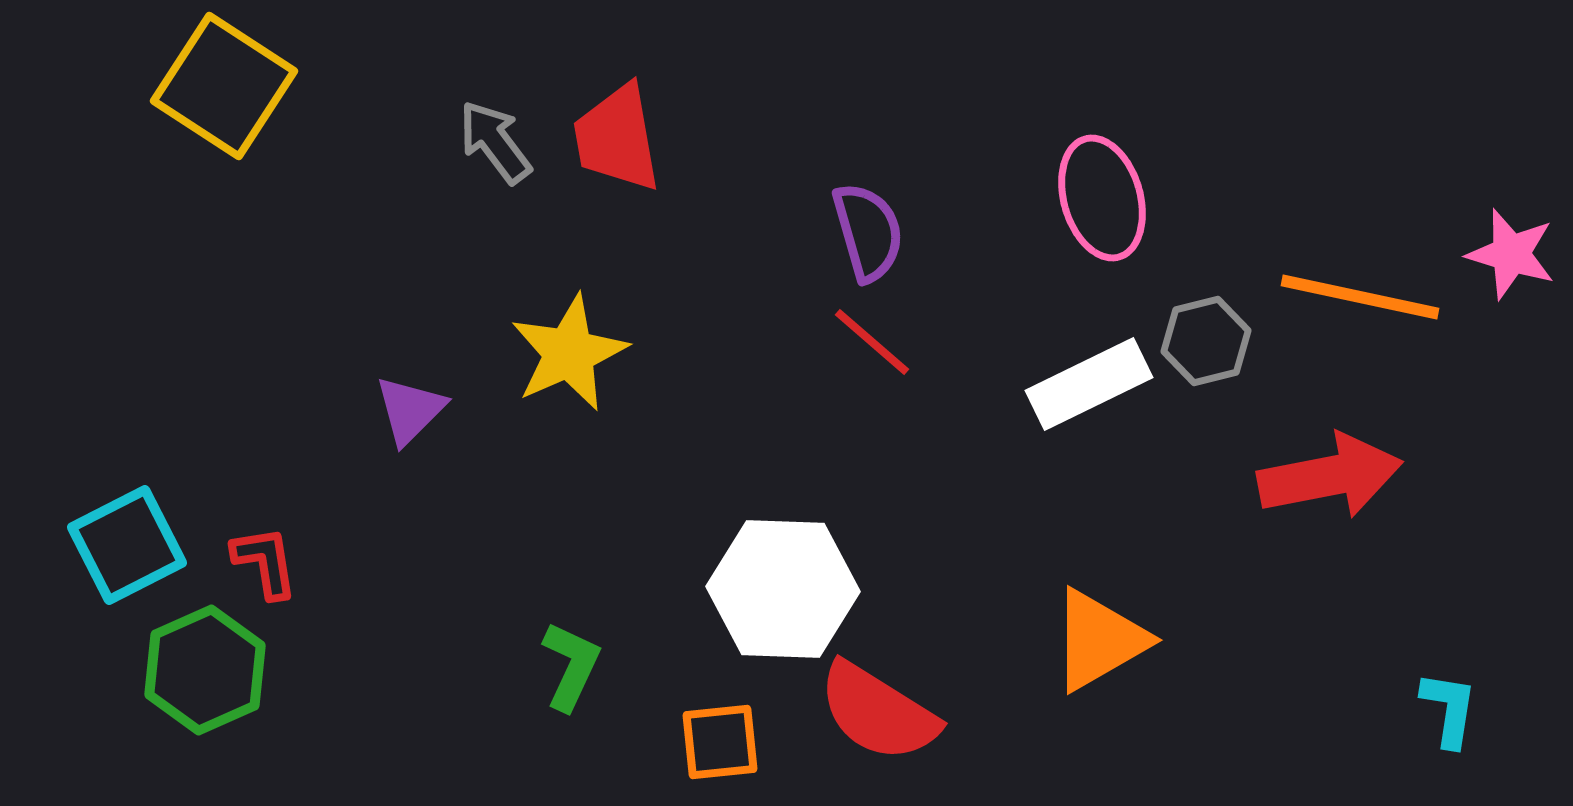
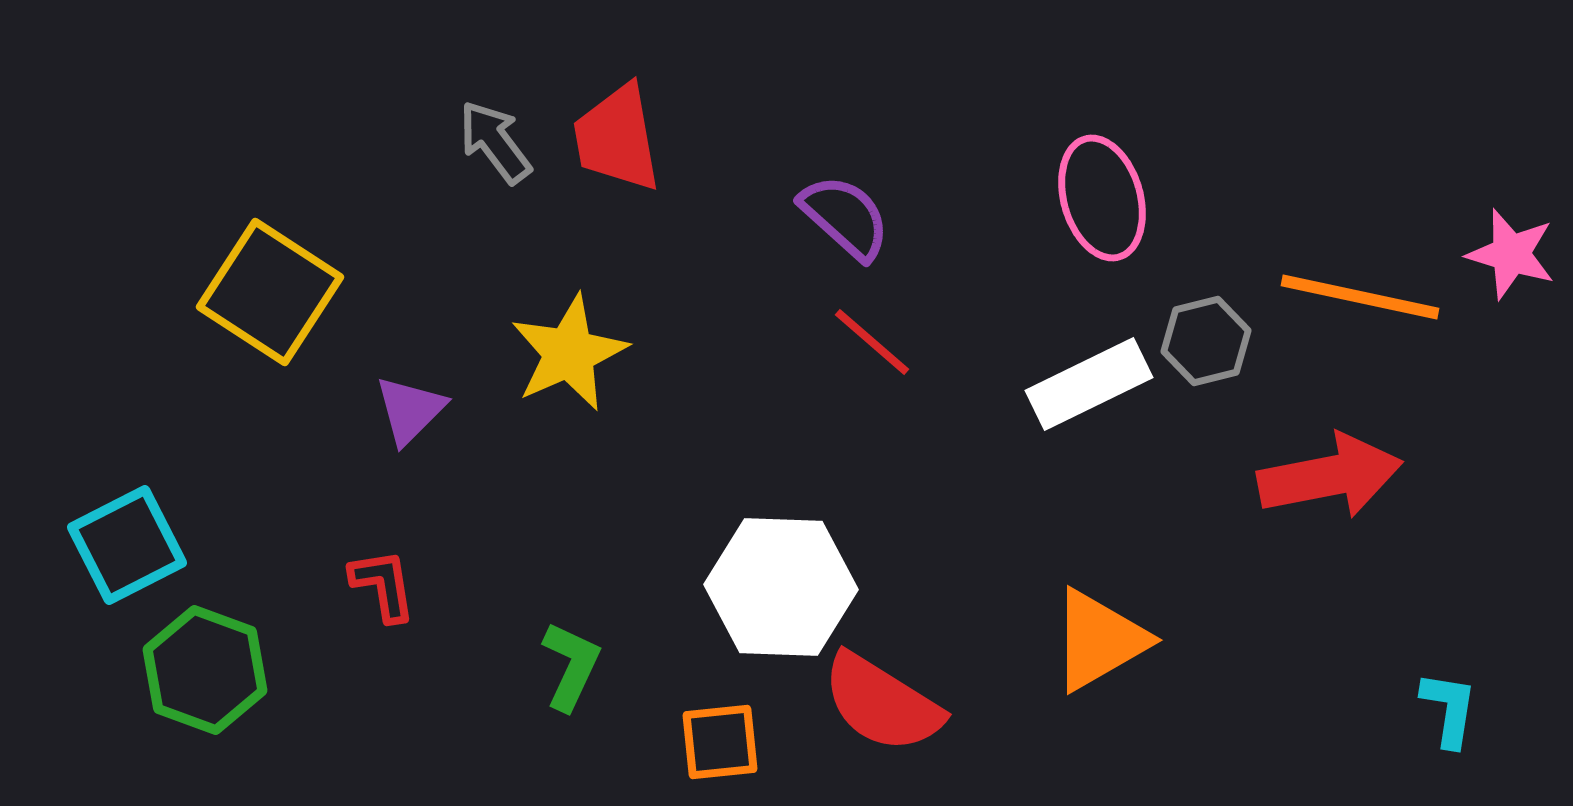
yellow square: moved 46 px right, 206 px down
purple semicircle: moved 23 px left, 15 px up; rotated 32 degrees counterclockwise
red L-shape: moved 118 px right, 23 px down
white hexagon: moved 2 px left, 2 px up
green hexagon: rotated 16 degrees counterclockwise
red semicircle: moved 4 px right, 9 px up
